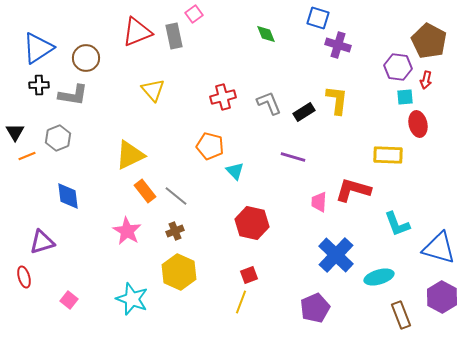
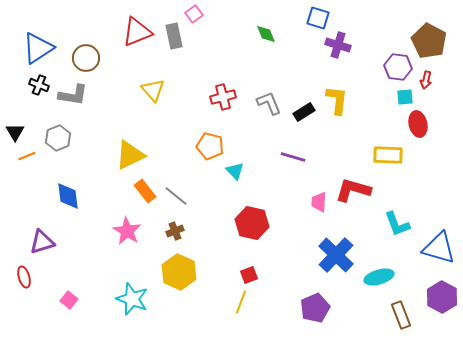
black cross at (39, 85): rotated 24 degrees clockwise
